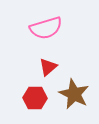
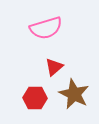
red triangle: moved 6 px right
